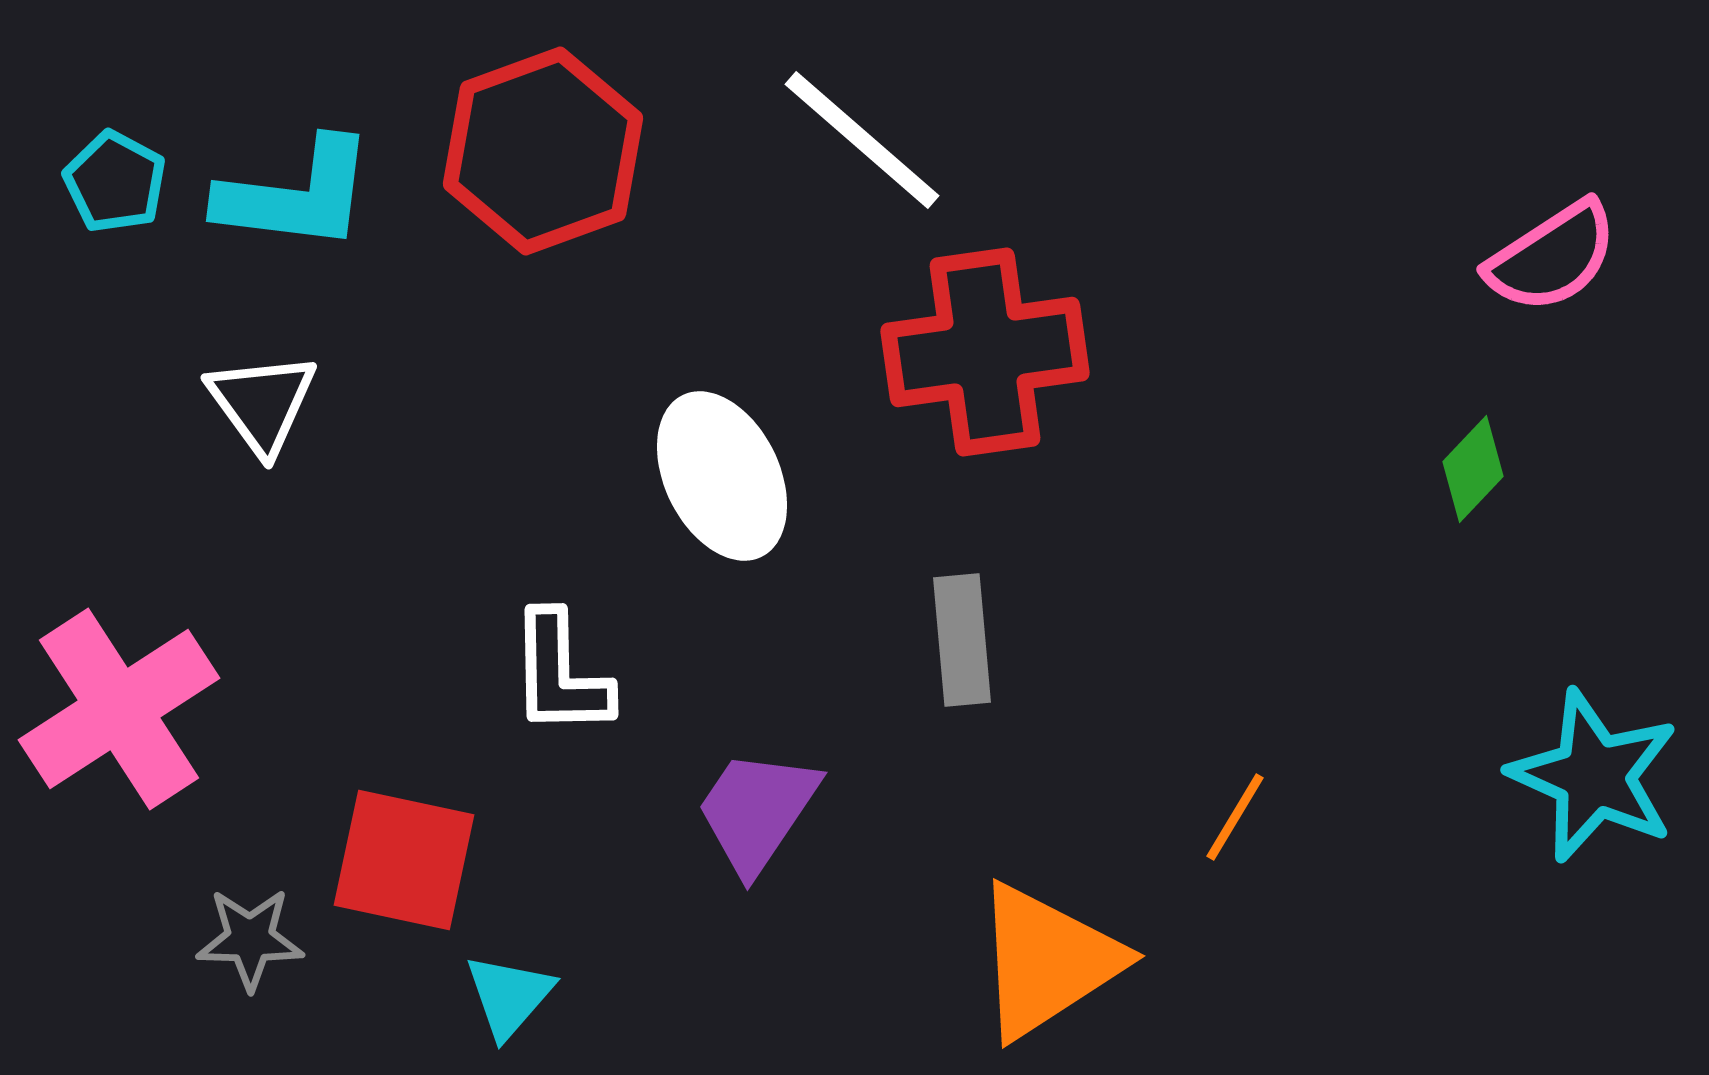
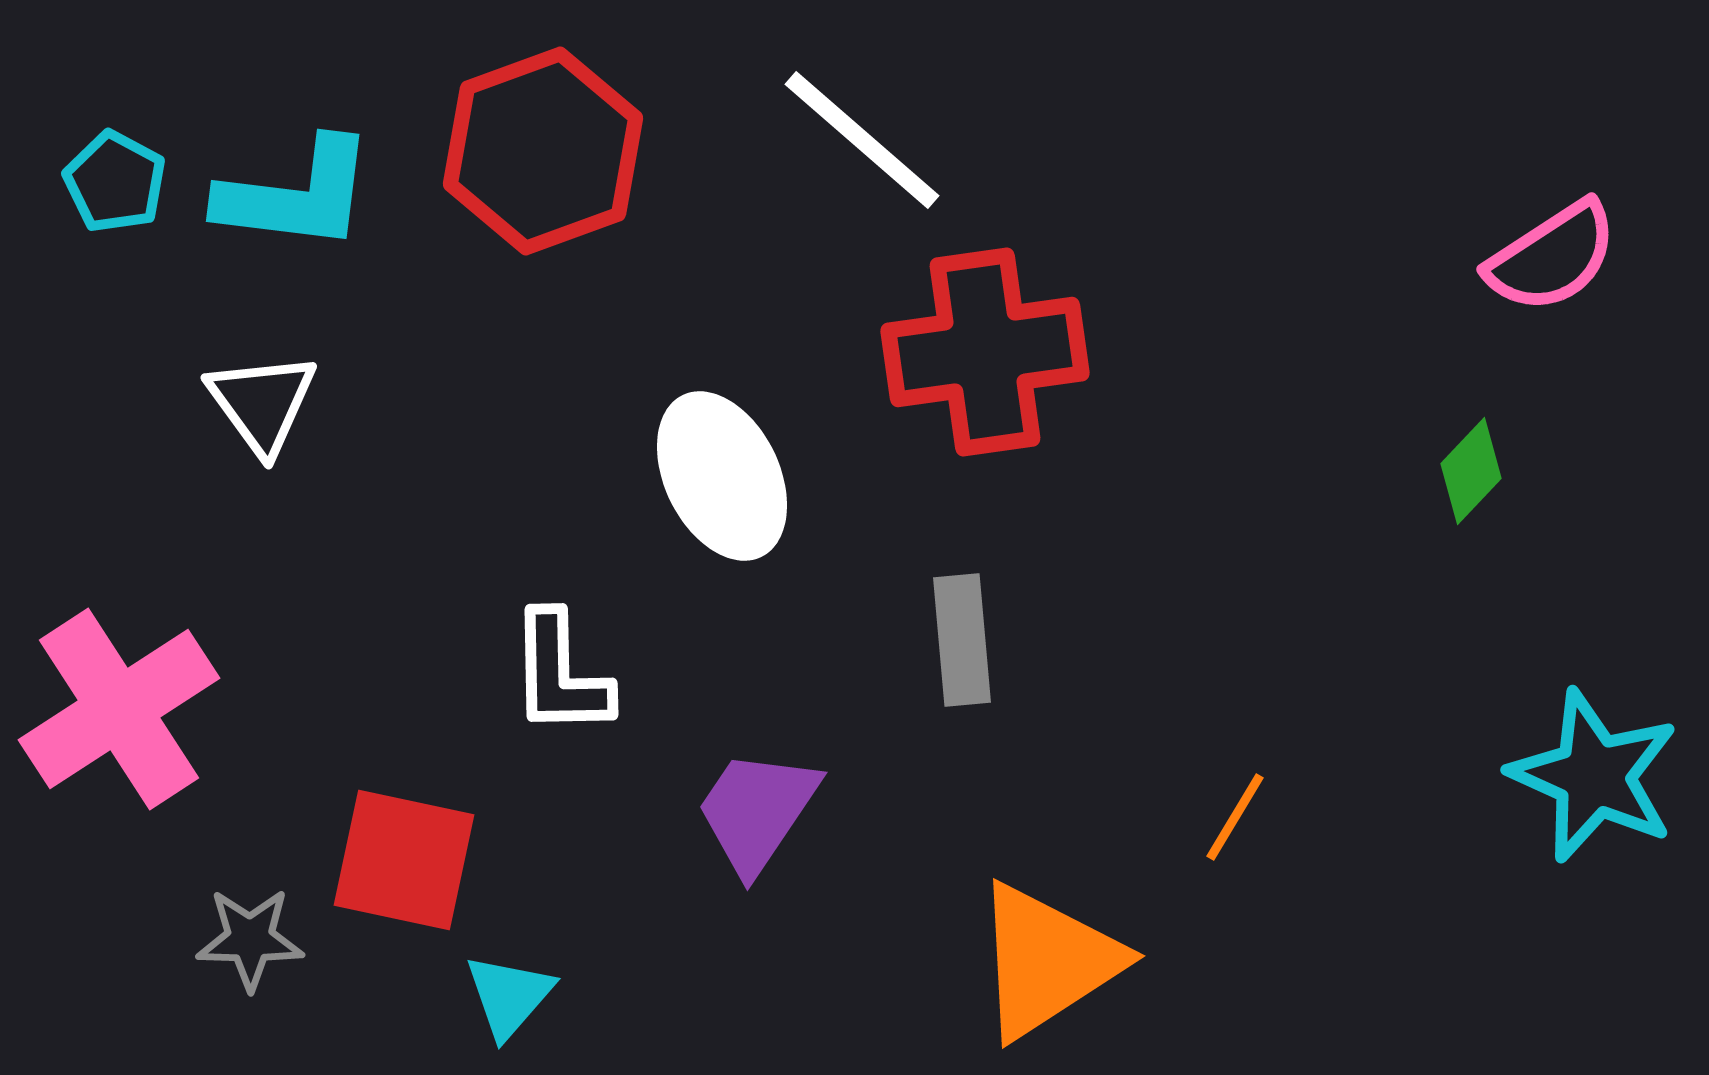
green diamond: moved 2 px left, 2 px down
